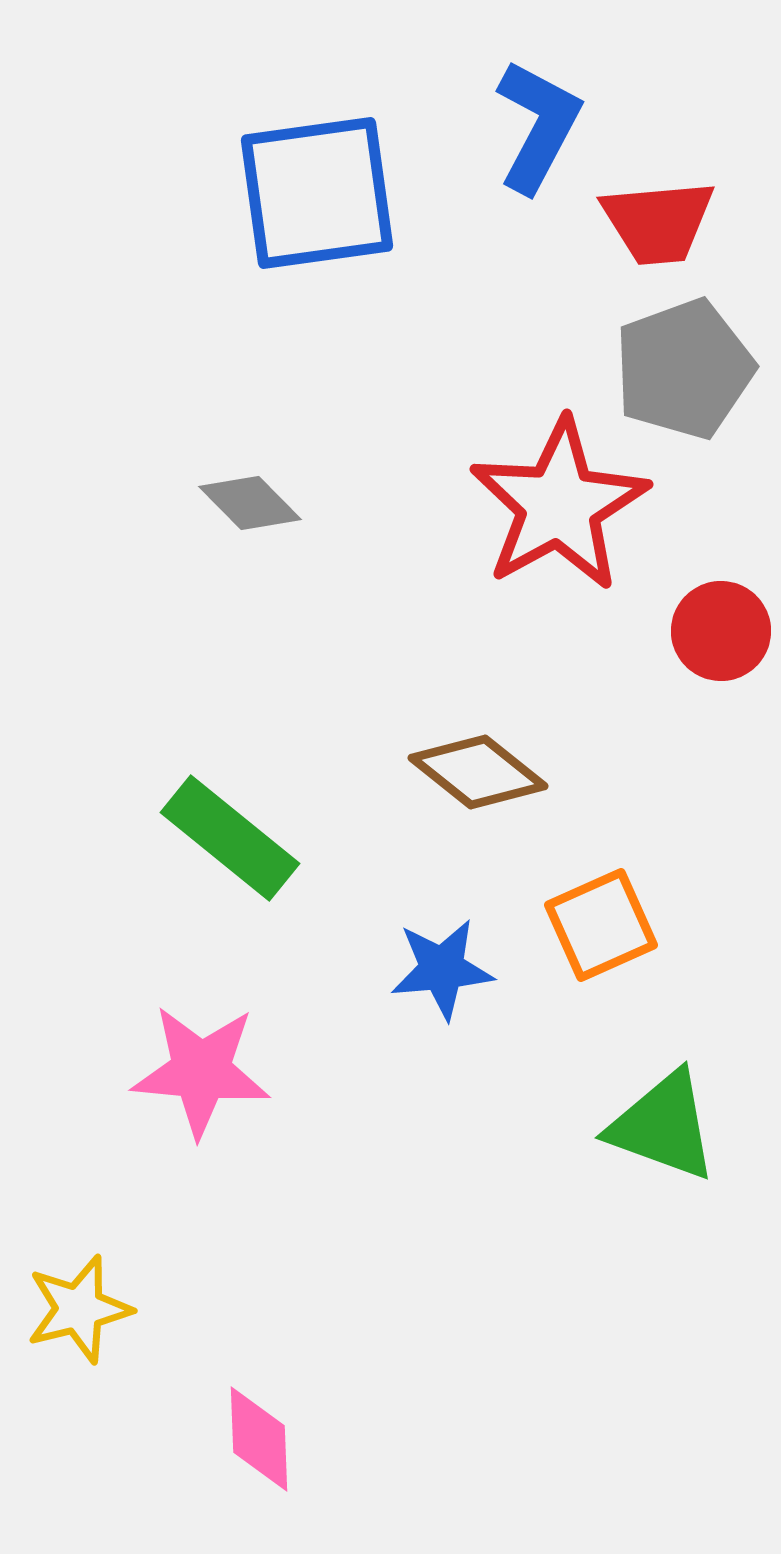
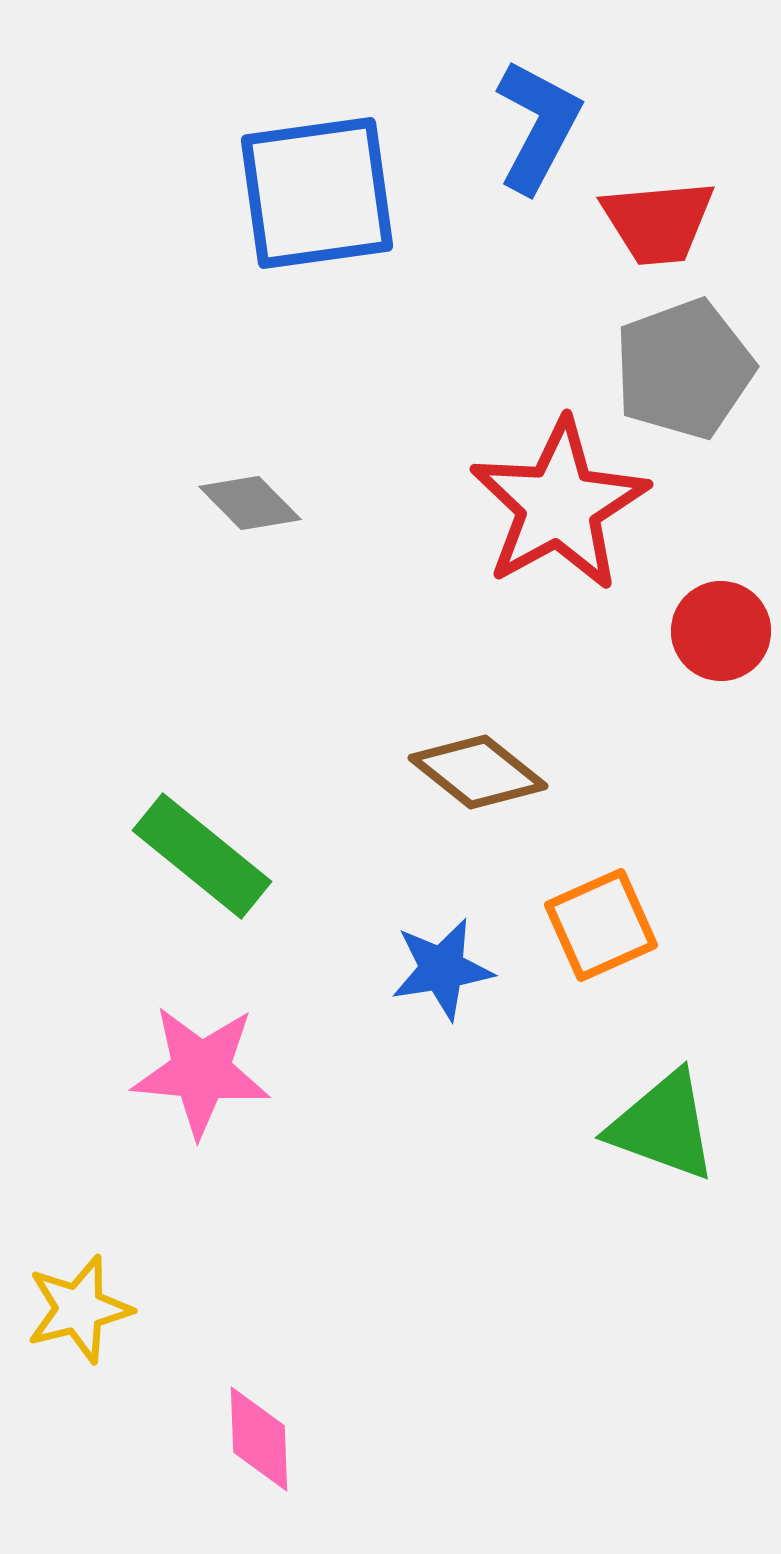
green rectangle: moved 28 px left, 18 px down
blue star: rotated 4 degrees counterclockwise
